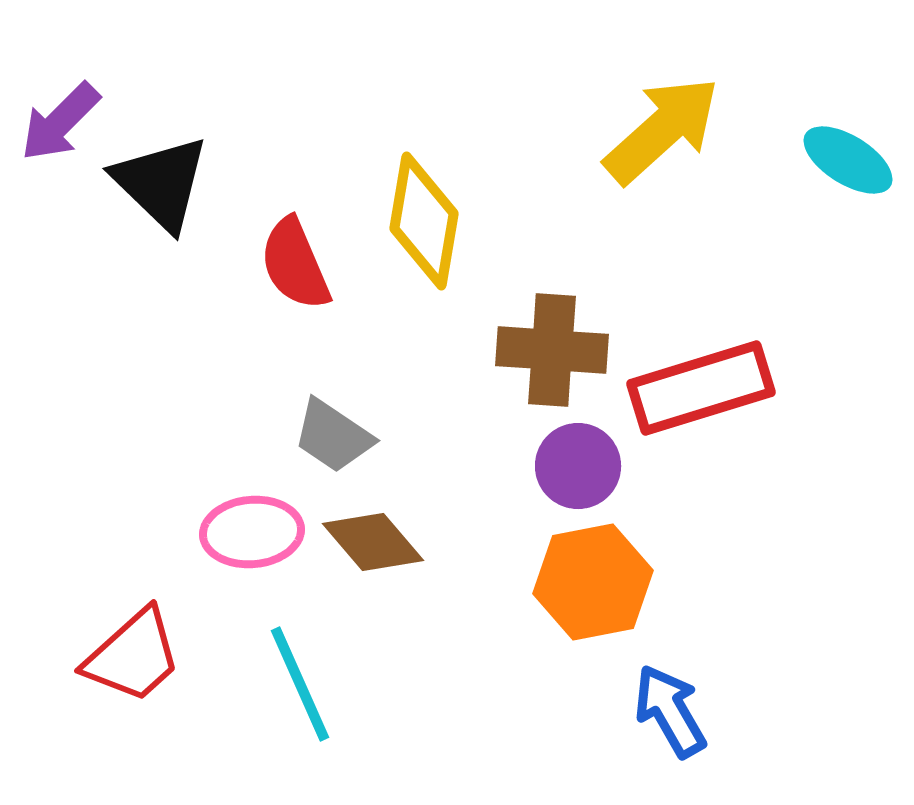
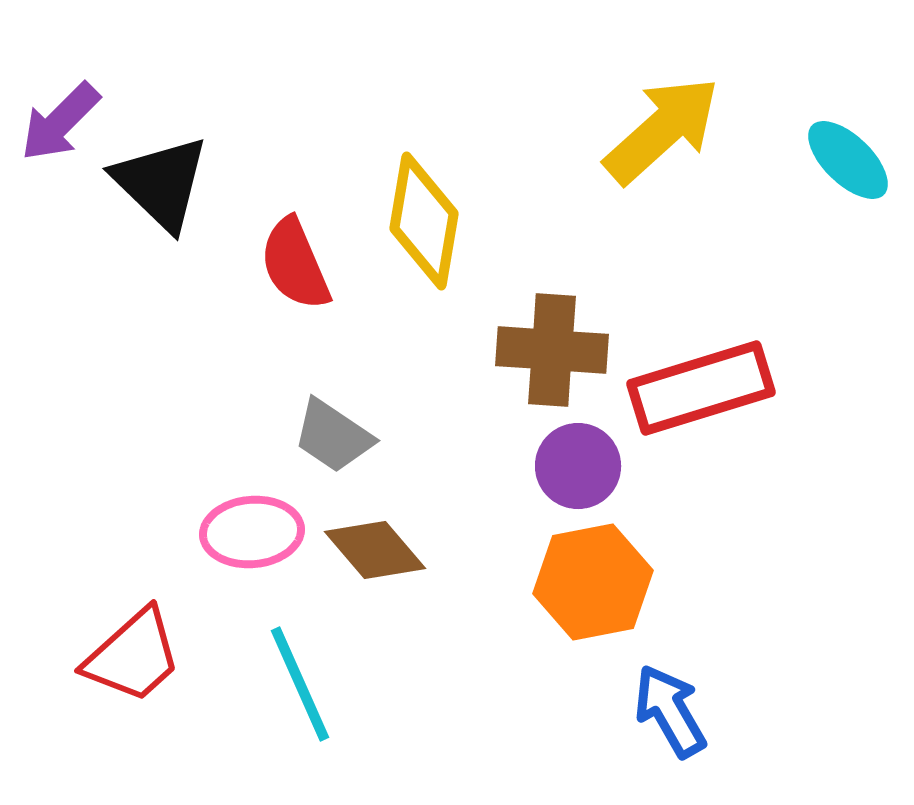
cyan ellipse: rotated 12 degrees clockwise
brown diamond: moved 2 px right, 8 px down
